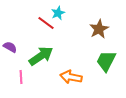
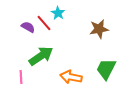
cyan star: rotated 16 degrees counterclockwise
red line: moved 2 px left; rotated 12 degrees clockwise
brown star: rotated 18 degrees clockwise
purple semicircle: moved 18 px right, 20 px up
green trapezoid: moved 8 px down
